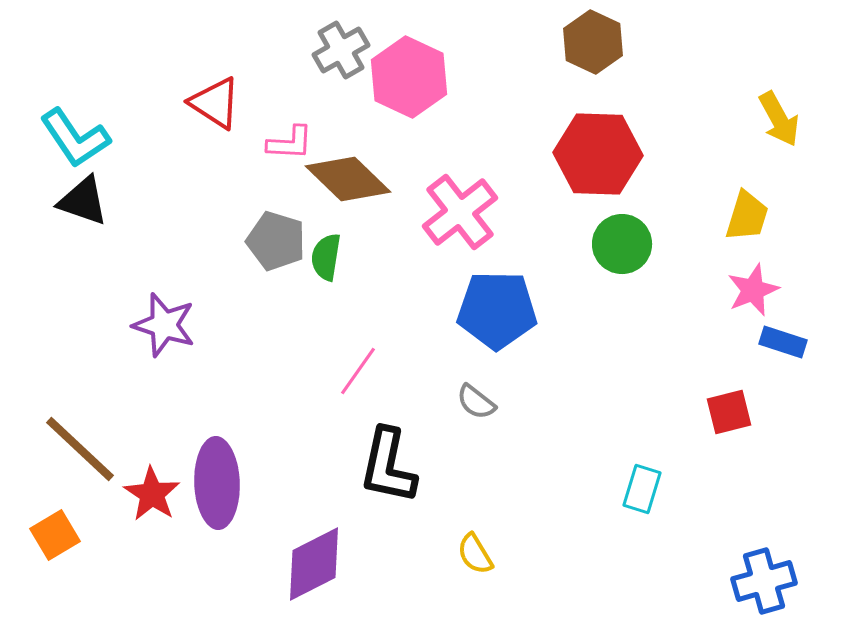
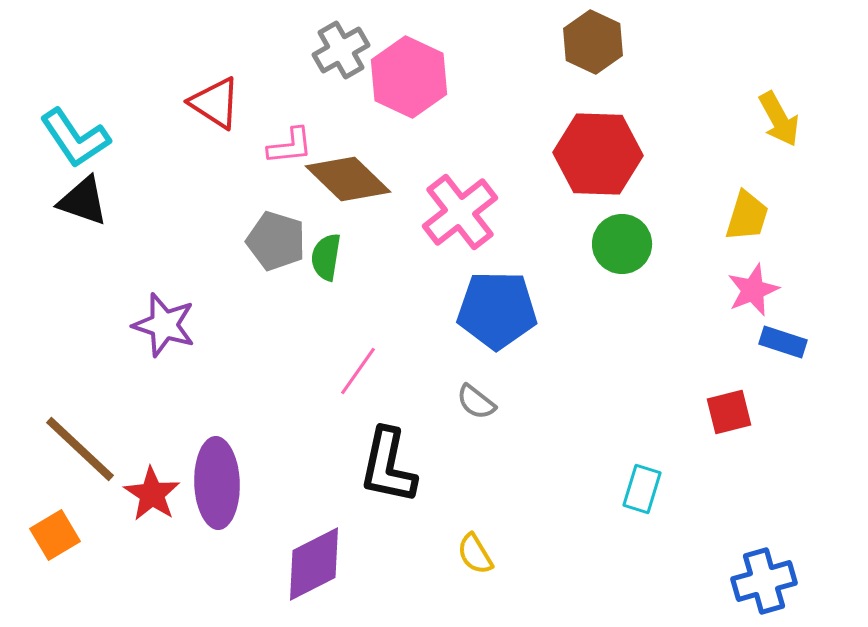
pink L-shape: moved 3 px down; rotated 9 degrees counterclockwise
